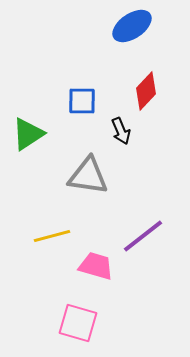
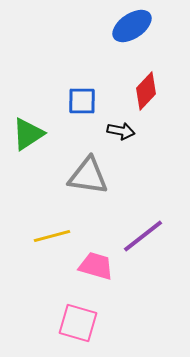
black arrow: rotated 56 degrees counterclockwise
